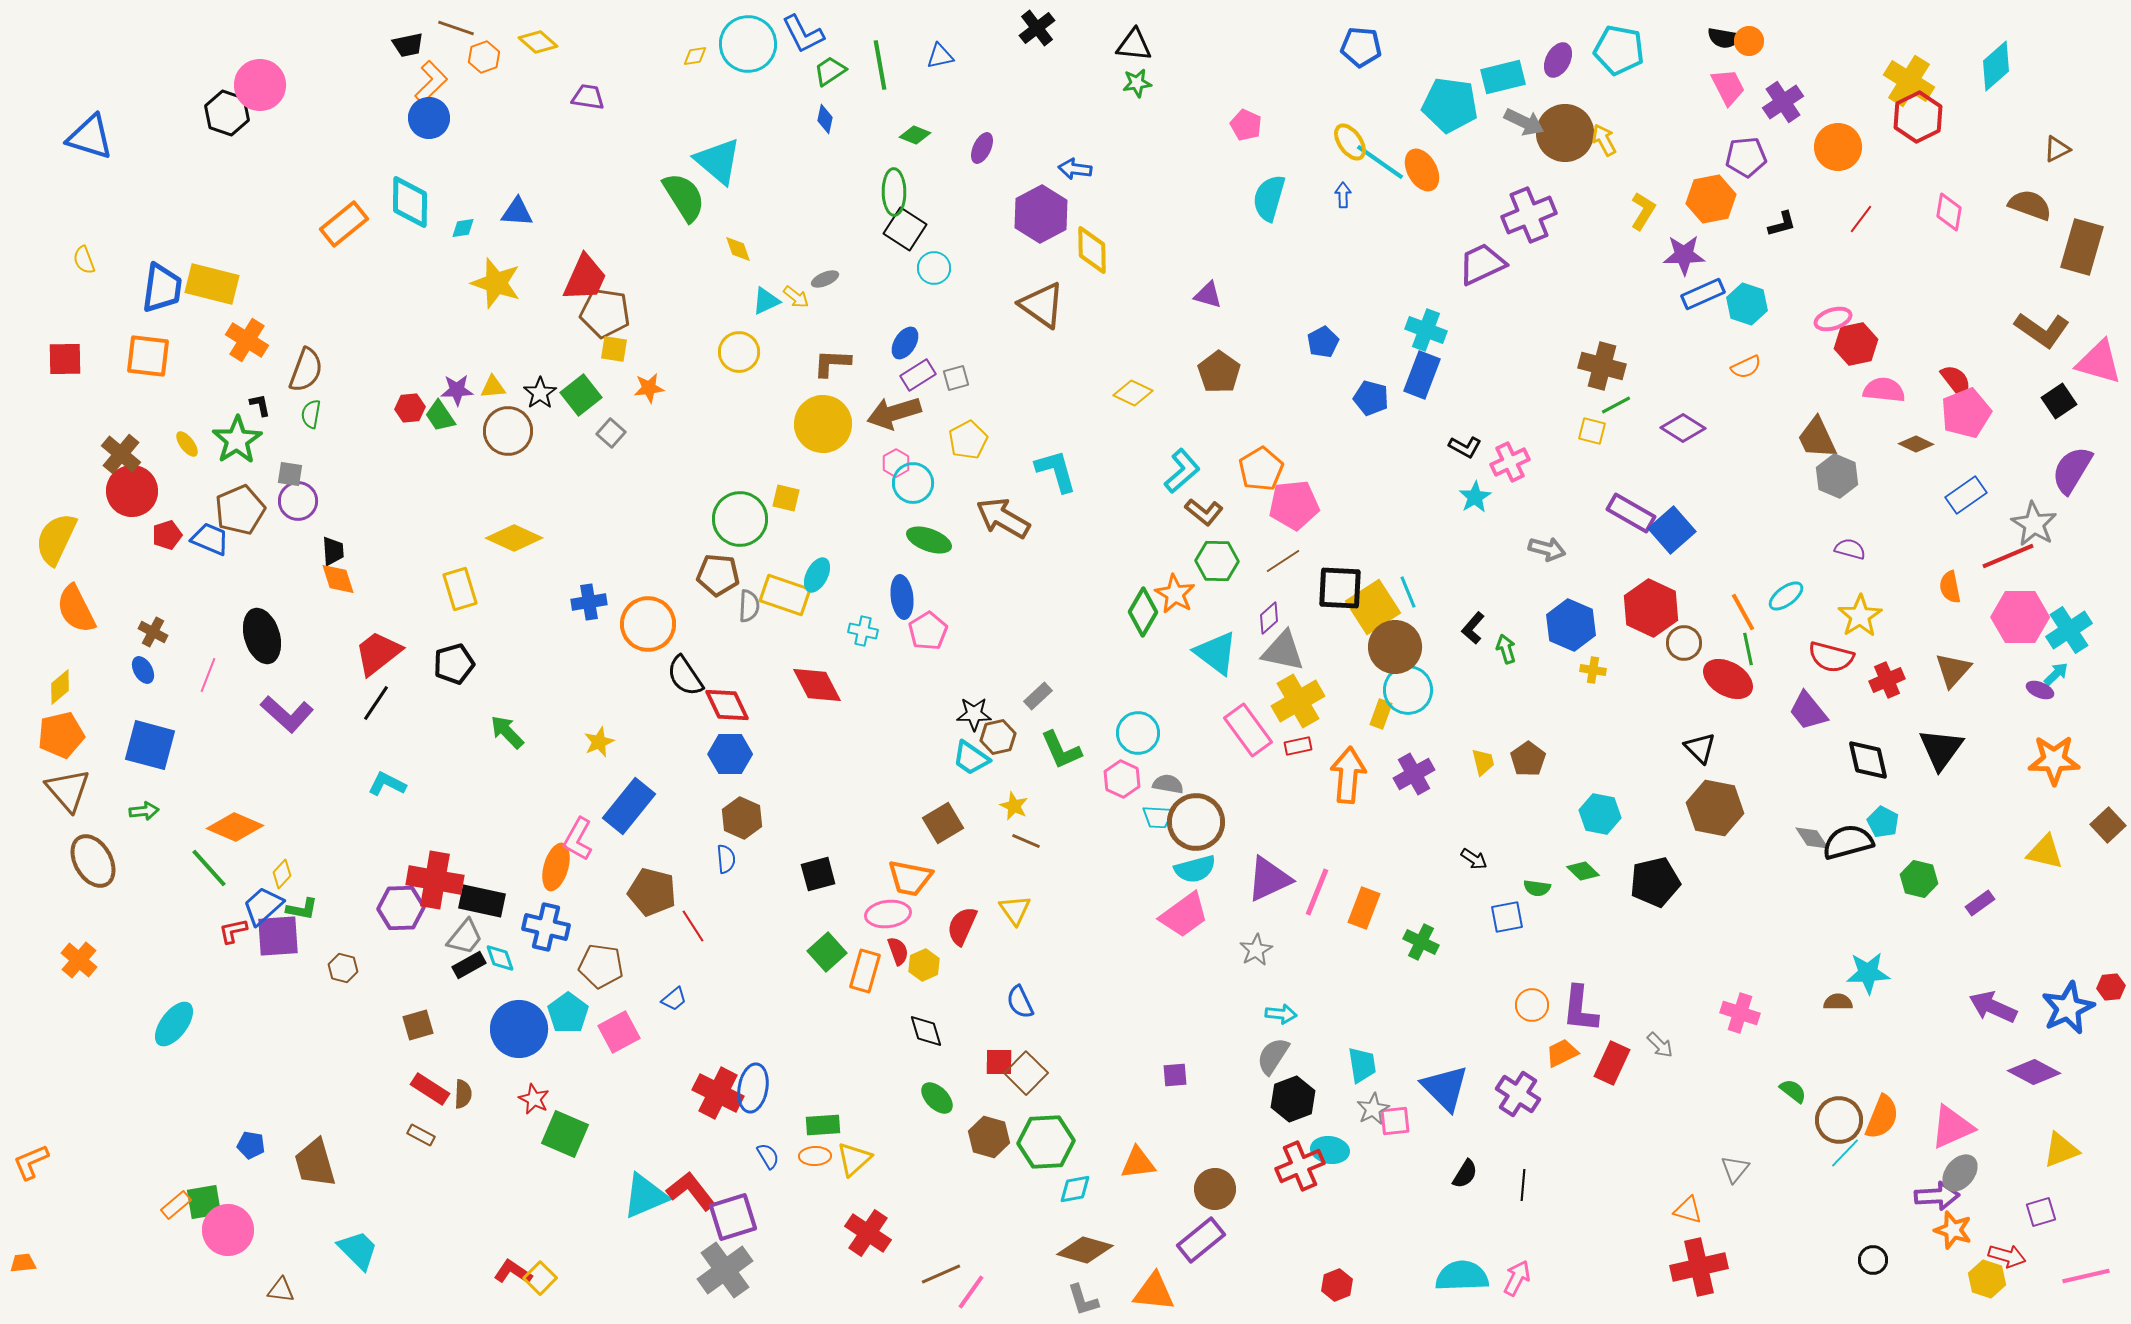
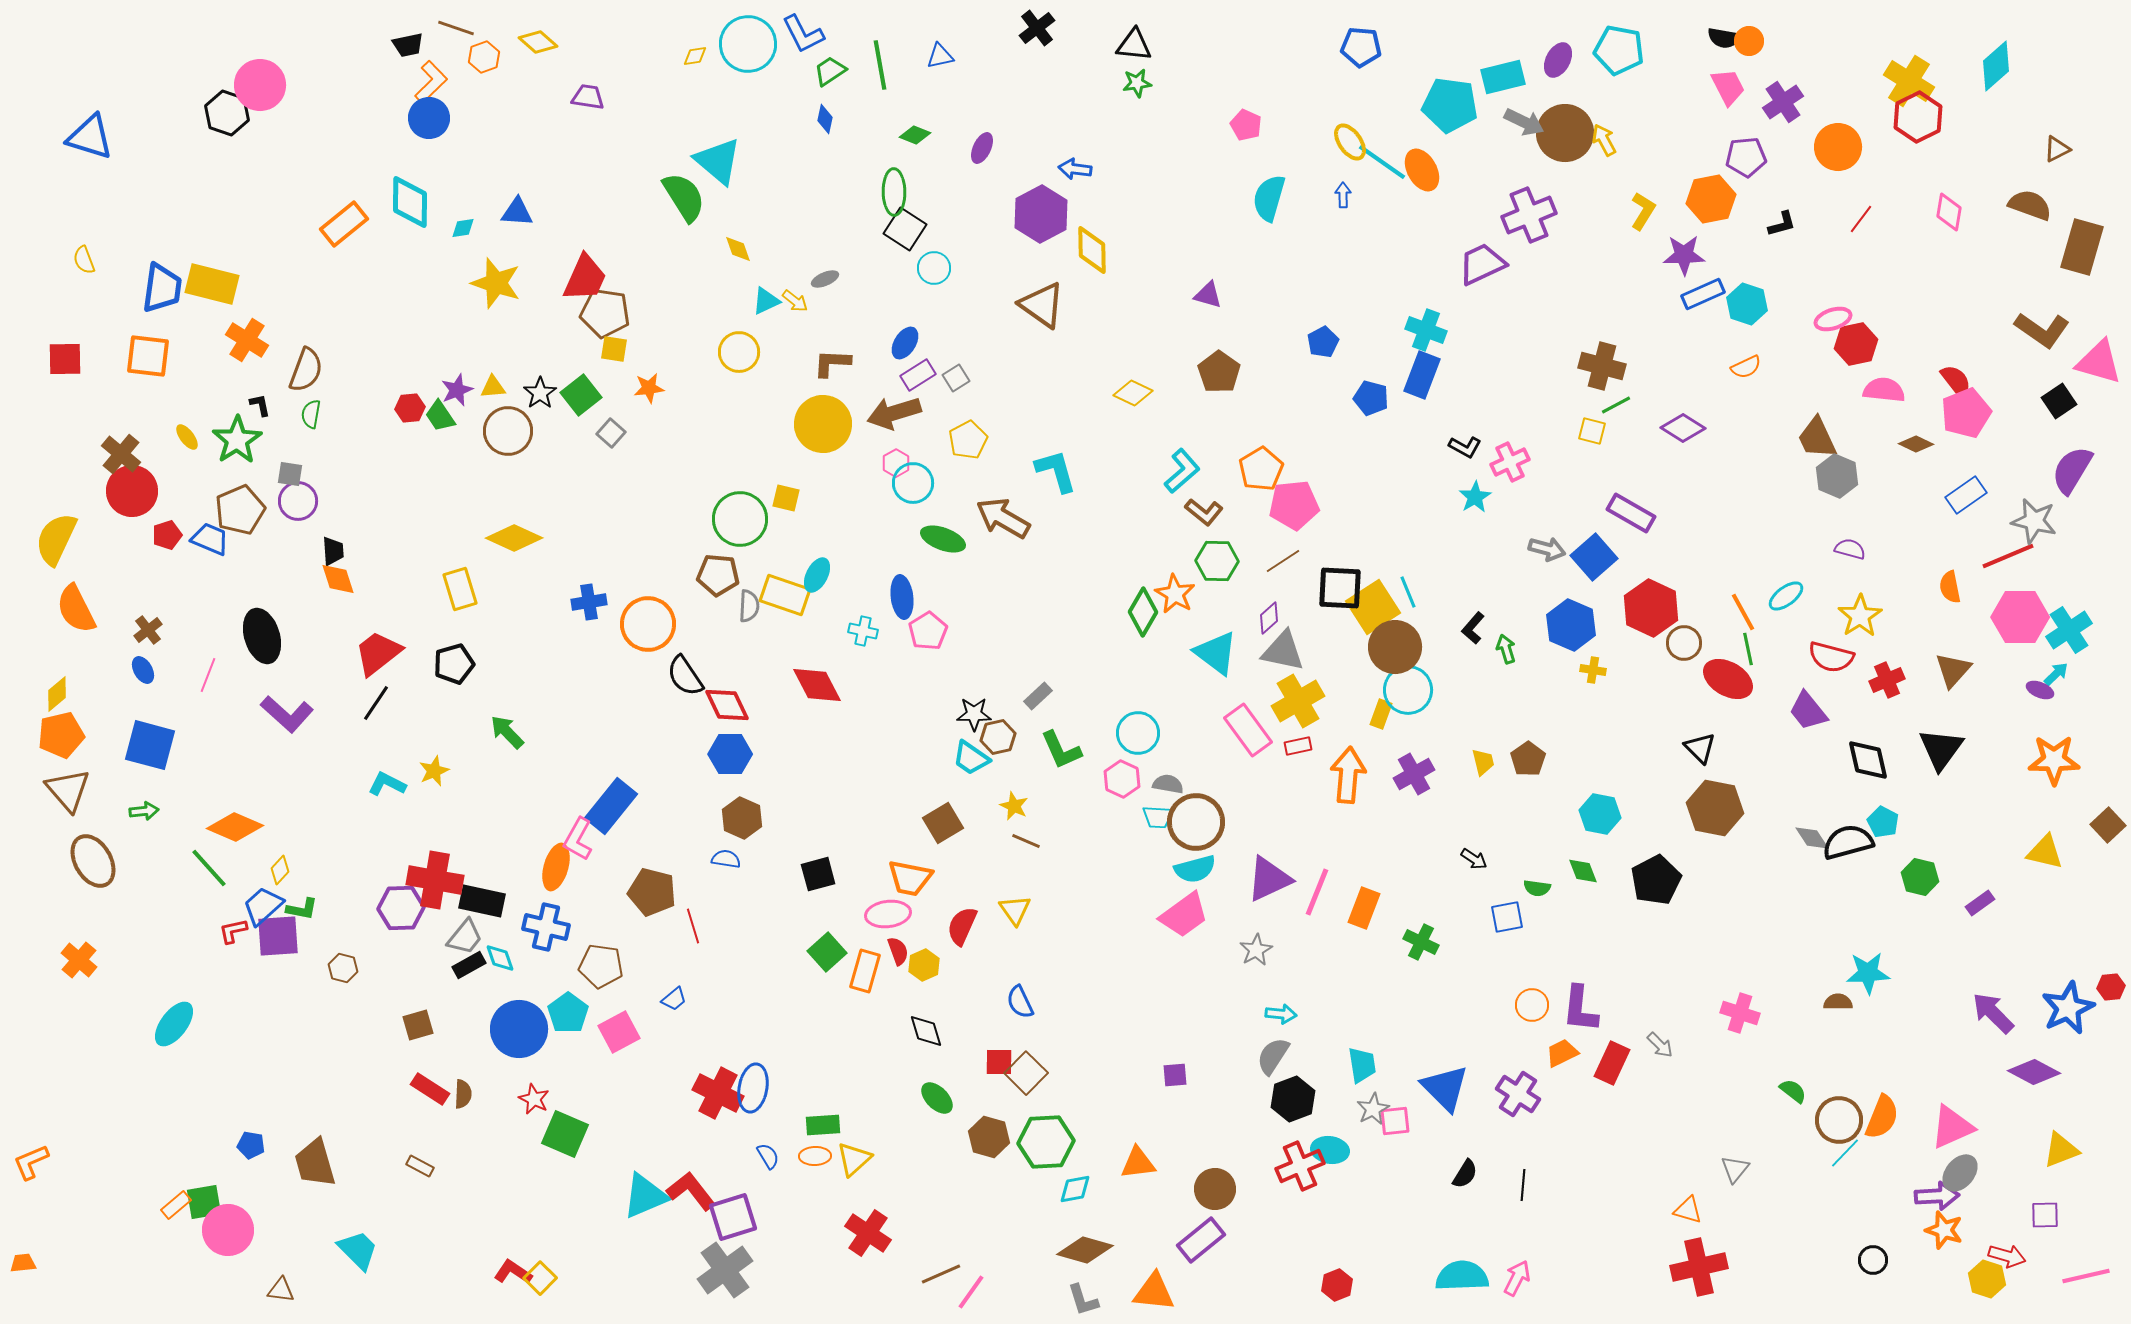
cyan line at (1380, 162): moved 2 px right
yellow arrow at (796, 297): moved 1 px left, 4 px down
gray square at (956, 378): rotated 16 degrees counterclockwise
purple star at (457, 390): rotated 20 degrees counterclockwise
yellow ellipse at (187, 444): moved 7 px up
gray star at (2034, 524): moved 3 px up; rotated 18 degrees counterclockwise
blue square at (1672, 530): moved 78 px left, 27 px down
green ellipse at (929, 540): moved 14 px right, 1 px up
brown cross at (153, 632): moved 5 px left, 2 px up; rotated 24 degrees clockwise
yellow diamond at (60, 687): moved 3 px left, 7 px down
yellow star at (599, 742): moved 165 px left, 29 px down
blue rectangle at (629, 806): moved 18 px left
blue semicircle at (726, 859): rotated 76 degrees counterclockwise
green diamond at (1583, 871): rotated 24 degrees clockwise
yellow diamond at (282, 874): moved 2 px left, 4 px up
green hexagon at (1919, 879): moved 1 px right, 2 px up
black pentagon at (1655, 882): moved 1 px right, 2 px up; rotated 15 degrees counterclockwise
red line at (693, 926): rotated 16 degrees clockwise
purple arrow at (1993, 1007): moved 6 px down; rotated 21 degrees clockwise
brown rectangle at (421, 1135): moved 1 px left, 31 px down
purple square at (2041, 1212): moved 4 px right, 3 px down; rotated 16 degrees clockwise
orange star at (1953, 1230): moved 9 px left
